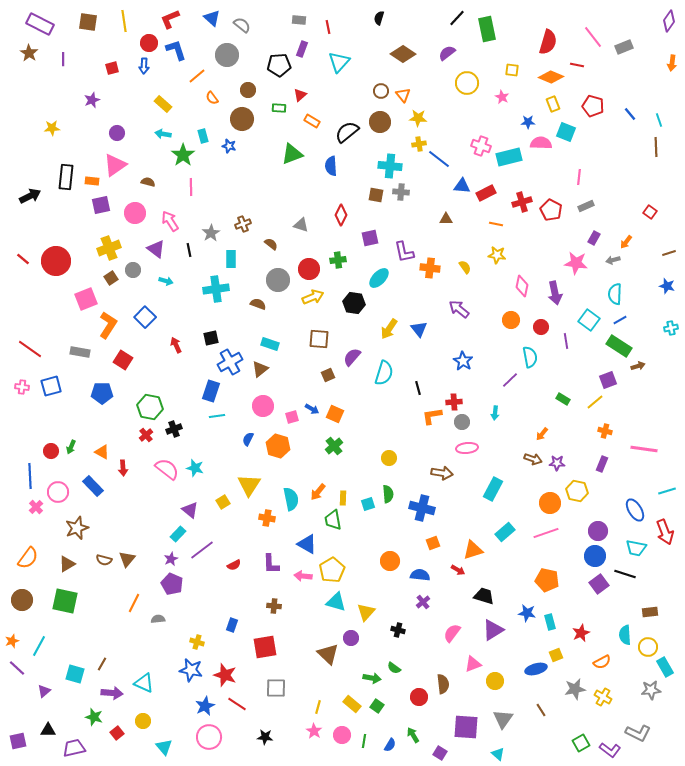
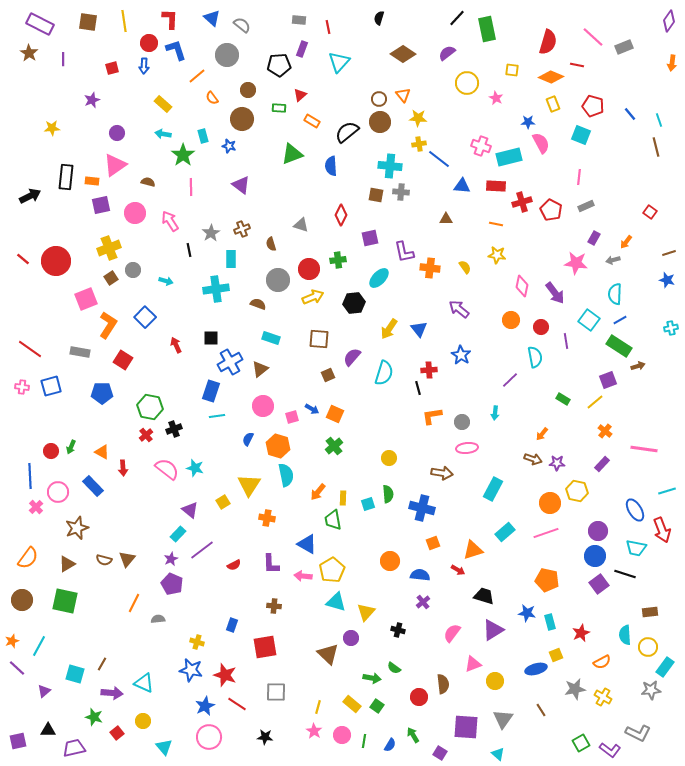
red L-shape at (170, 19): rotated 115 degrees clockwise
pink line at (593, 37): rotated 10 degrees counterclockwise
brown circle at (381, 91): moved 2 px left, 8 px down
pink star at (502, 97): moved 6 px left, 1 px down
cyan square at (566, 132): moved 15 px right, 3 px down
pink semicircle at (541, 143): rotated 60 degrees clockwise
brown line at (656, 147): rotated 12 degrees counterclockwise
red rectangle at (486, 193): moved 10 px right, 7 px up; rotated 30 degrees clockwise
brown cross at (243, 224): moved 1 px left, 5 px down
brown semicircle at (271, 244): rotated 144 degrees counterclockwise
purple triangle at (156, 249): moved 85 px right, 64 px up
blue star at (667, 286): moved 6 px up
purple arrow at (555, 293): rotated 25 degrees counterclockwise
black hexagon at (354, 303): rotated 15 degrees counterclockwise
black square at (211, 338): rotated 14 degrees clockwise
cyan rectangle at (270, 344): moved 1 px right, 6 px up
cyan semicircle at (530, 357): moved 5 px right
blue star at (463, 361): moved 2 px left, 6 px up
red cross at (454, 402): moved 25 px left, 32 px up
orange cross at (605, 431): rotated 24 degrees clockwise
purple rectangle at (602, 464): rotated 21 degrees clockwise
cyan semicircle at (291, 499): moved 5 px left, 24 px up
red arrow at (665, 532): moved 3 px left, 2 px up
cyan rectangle at (665, 667): rotated 66 degrees clockwise
gray square at (276, 688): moved 4 px down
